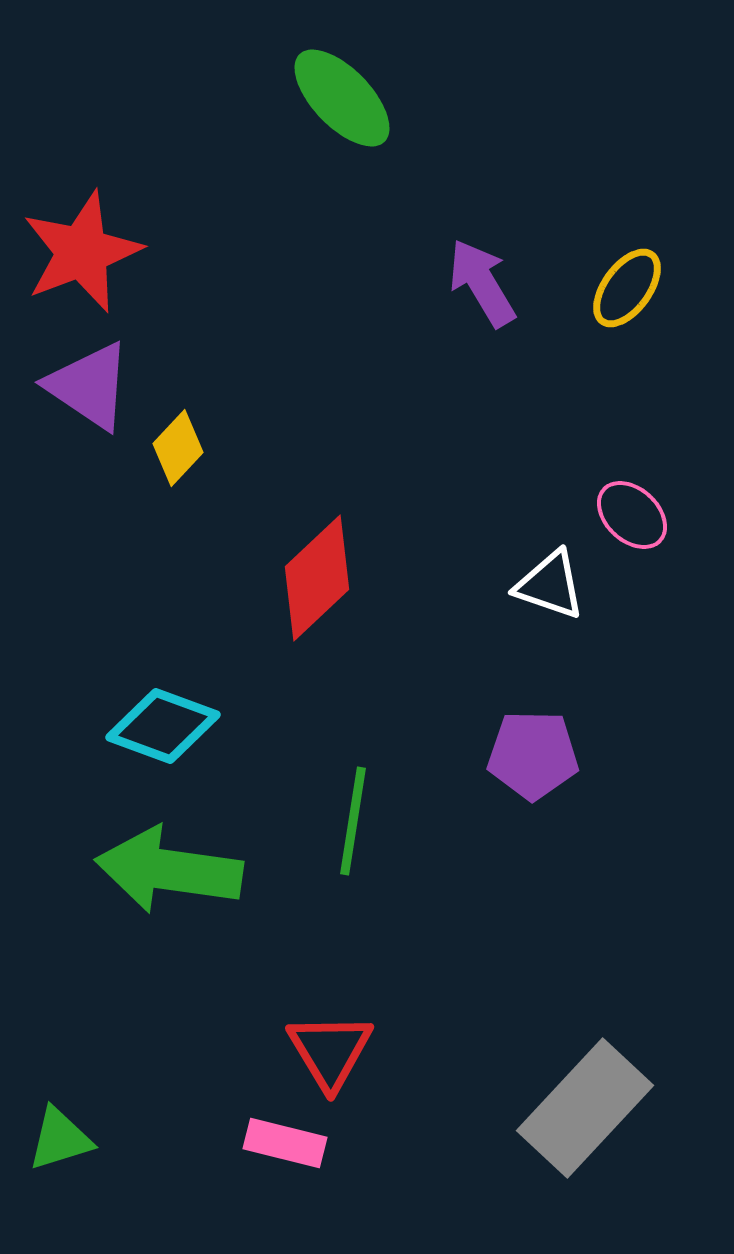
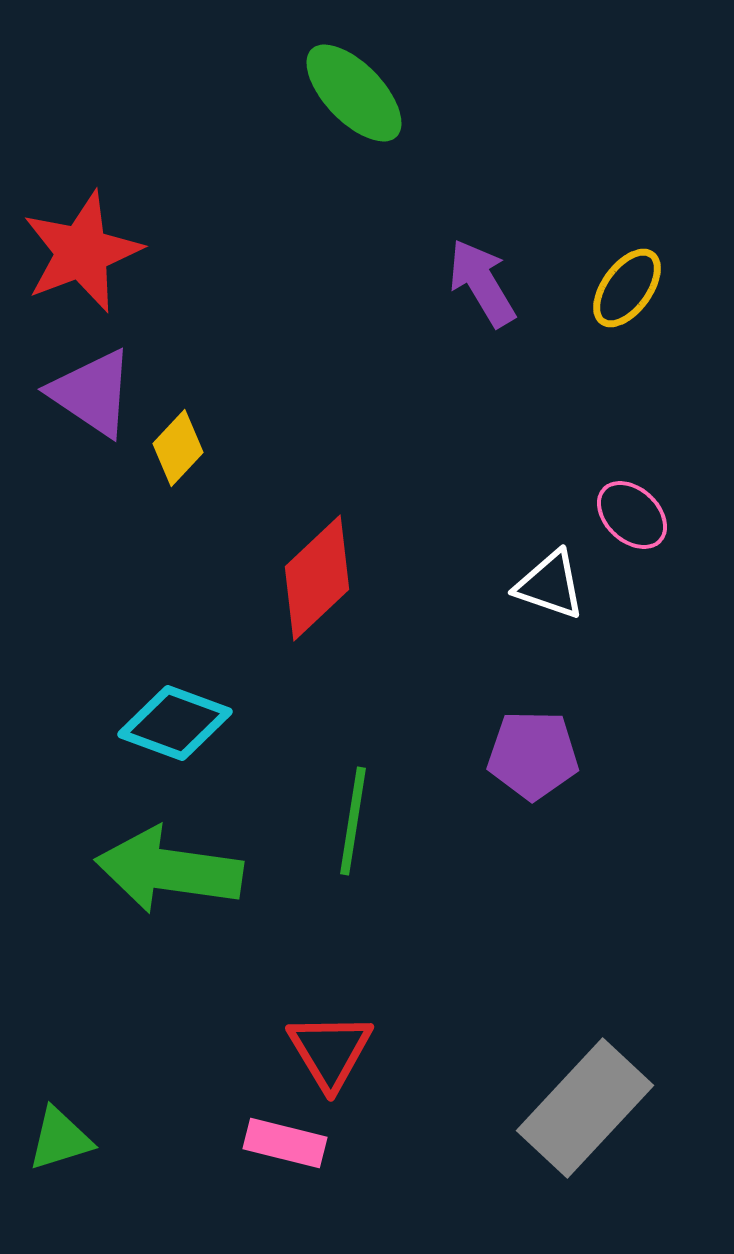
green ellipse: moved 12 px right, 5 px up
purple triangle: moved 3 px right, 7 px down
cyan diamond: moved 12 px right, 3 px up
